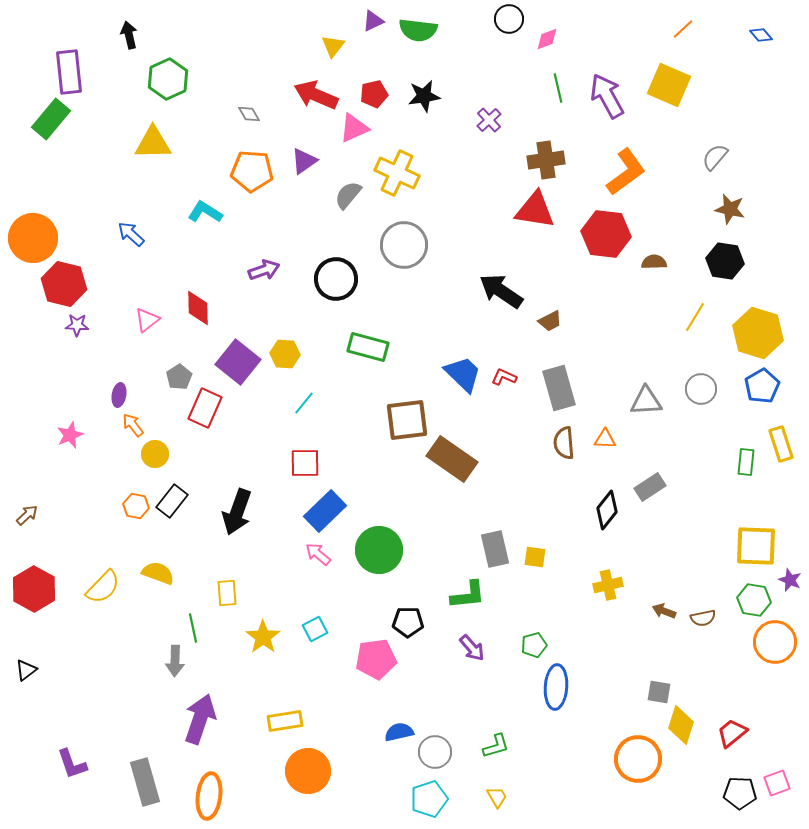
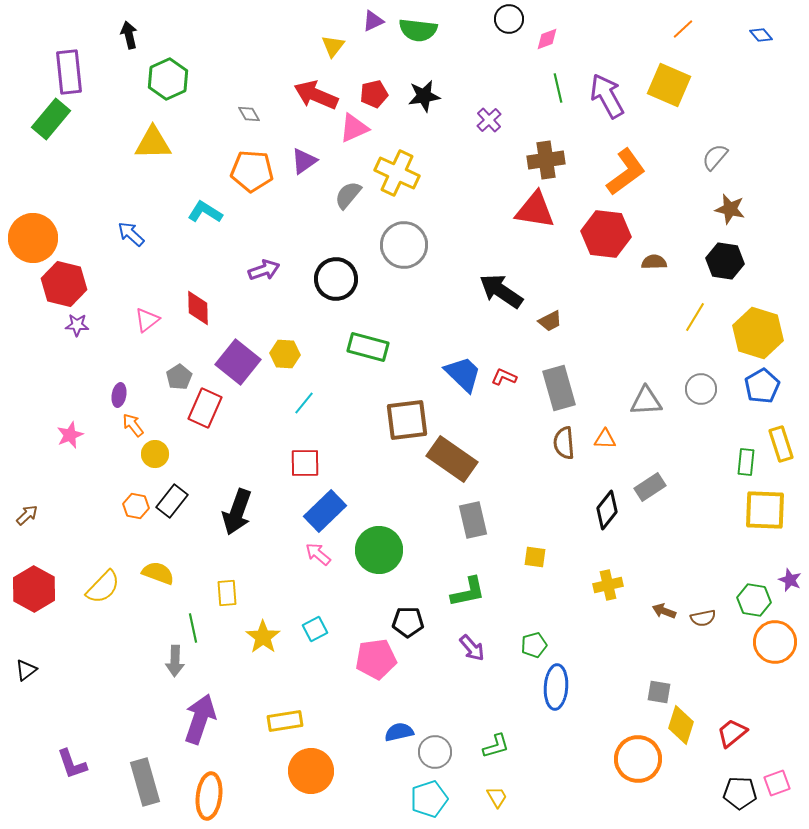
yellow square at (756, 546): moved 9 px right, 36 px up
gray rectangle at (495, 549): moved 22 px left, 29 px up
green L-shape at (468, 595): moved 3 px up; rotated 6 degrees counterclockwise
orange circle at (308, 771): moved 3 px right
